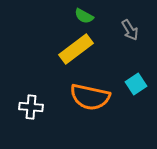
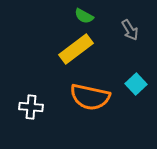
cyan square: rotated 10 degrees counterclockwise
